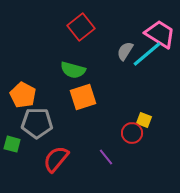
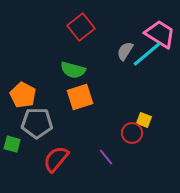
orange square: moved 3 px left
